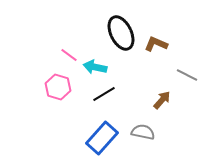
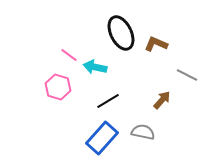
black line: moved 4 px right, 7 px down
